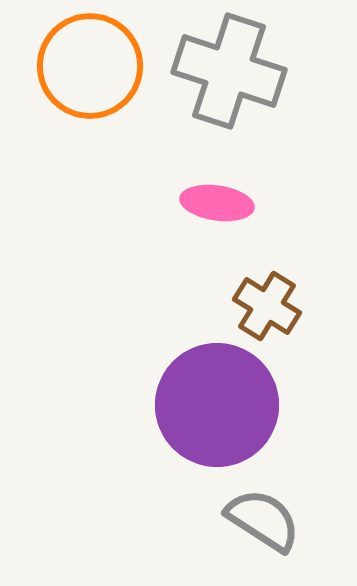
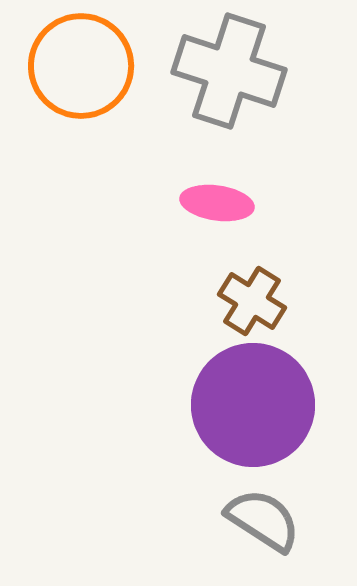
orange circle: moved 9 px left
brown cross: moved 15 px left, 5 px up
purple circle: moved 36 px right
